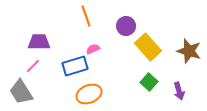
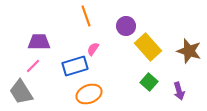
pink semicircle: rotated 32 degrees counterclockwise
